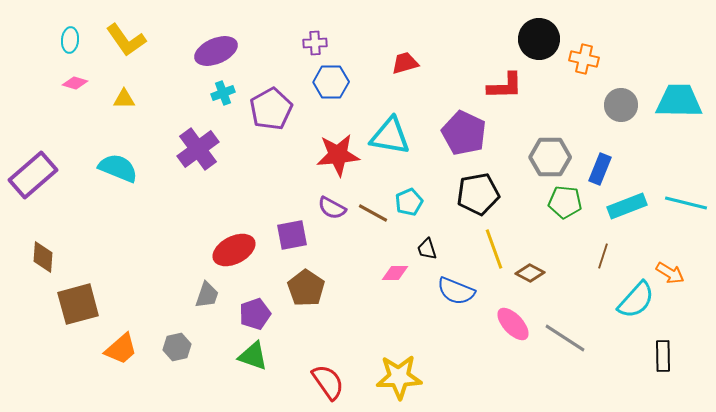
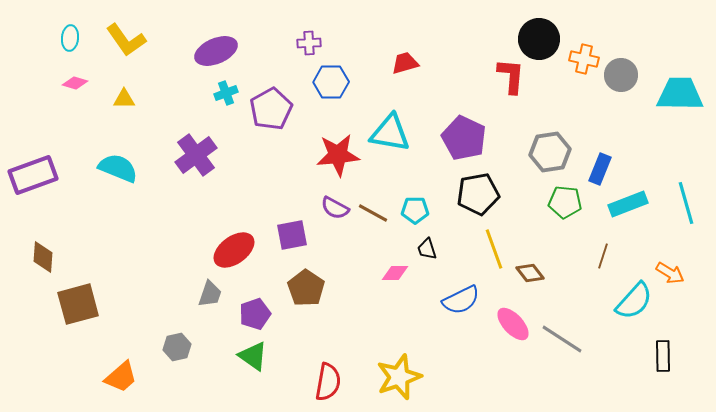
cyan ellipse at (70, 40): moved 2 px up
purple cross at (315, 43): moved 6 px left
red L-shape at (505, 86): moved 6 px right, 10 px up; rotated 84 degrees counterclockwise
cyan cross at (223, 93): moved 3 px right
cyan trapezoid at (679, 101): moved 1 px right, 7 px up
gray circle at (621, 105): moved 30 px up
purple pentagon at (464, 133): moved 5 px down
cyan triangle at (390, 136): moved 3 px up
purple cross at (198, 149): moved 2 px left, 6 px down
gray hexagon at (550, 157): moved 5 px up; rotated 9 degrees counterclockwise
purple rectangle at (33, 175): rotated 21 degrees clockwise
cyan pentagon at (409, 202): moved 6 px right, 8 px down; rotated 24 degrees clockwise
cyan line at (686, 203): rotated 60 degrees clockwise
cyan rectangle at (627, 206): moved 1 px right, 2 px up
purple semicircle at (332, 208): moved 3 px right
red ellipse at (234, 250): rotated 9 degrees counterclockwise
brown diamond at (530, 273): rotated 24 degrees clockwise
blue semicircle at (456, 291): moved 5 px right, 9 px down; rotated 48 degrees counterclockwise
gray trapezoid at (207, 295): moved 3 px right, 1 px up
cyan semicircle at (636, 300): moved 2 px left, 1 px down
gray line at (565, 338): moved 3 px left, 1 px down
orange trapezoid at (121, 349): moved 28 px down
green triangle at (253, 356): rotated 16 degrees clockwise
yellow star at (399, 377): rotated 18 degrees counterclockwise
red semicircle at (328, 382): rotated 45 degrees clockwise
